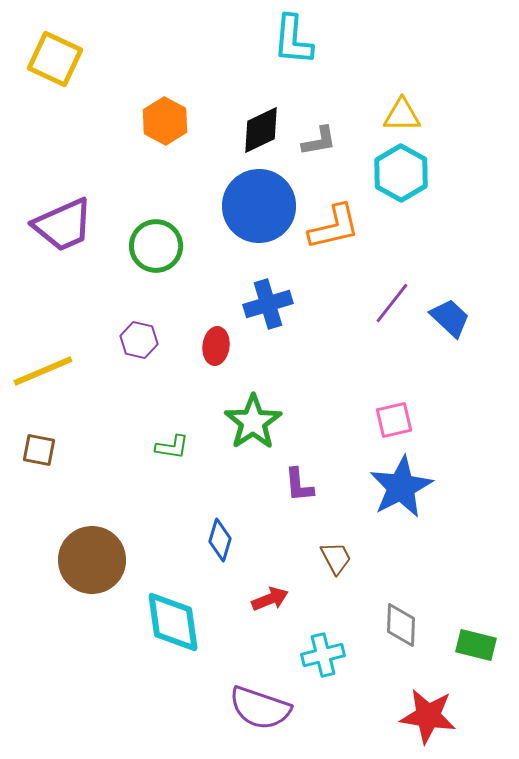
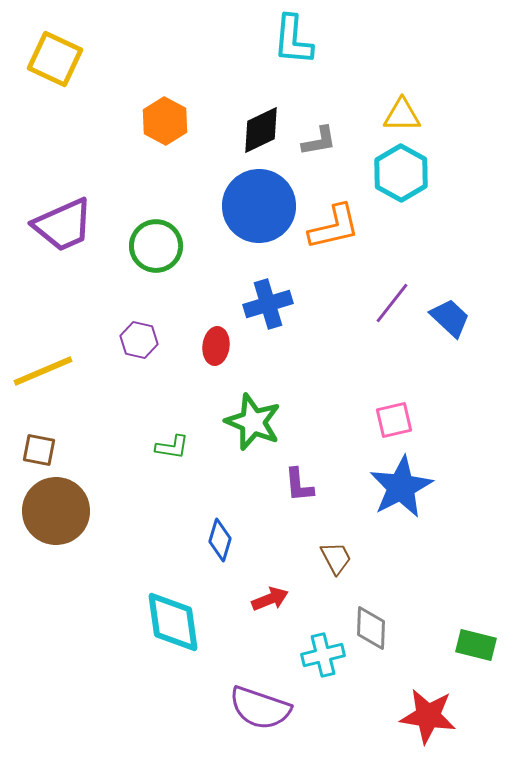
green star: rotated 16 degrees counterclockwise
brown circle: moved 36 px left, 49 px up
gray diamond: moved 30 px left, 3 px down
